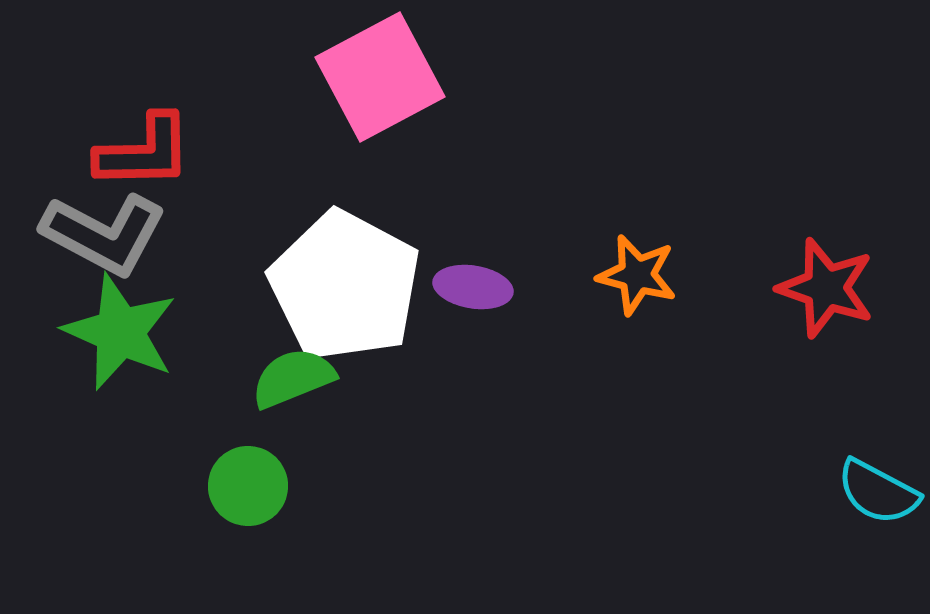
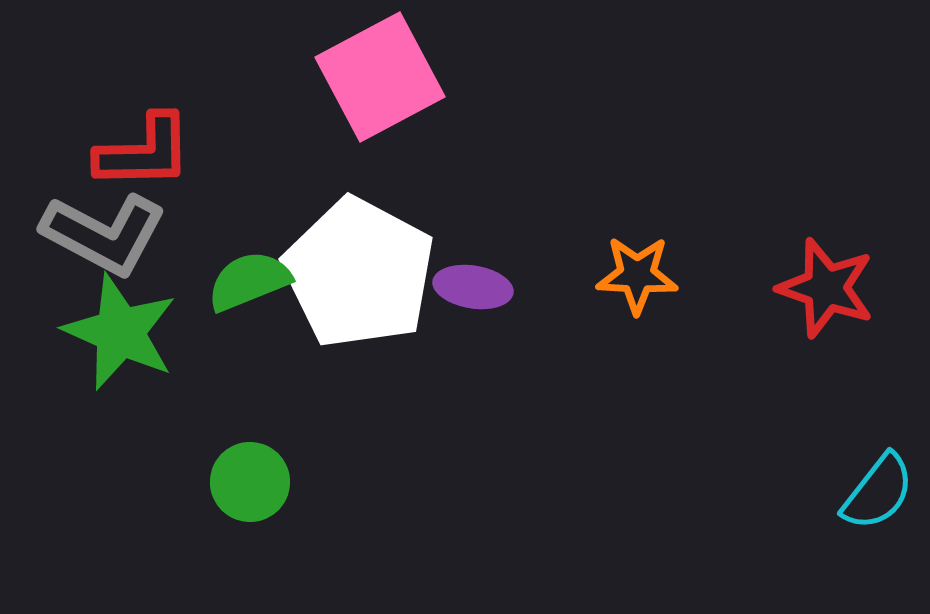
orange star: rotated 12 degrees counterclockwise
white pentagon: moved 14 px right, 13 px up
green semicircle: moved 44 px left, 97 px up
green circle: moved 2 px right, 4 px up
cyan semicircle: rotated 80 degrees counterclockwise
